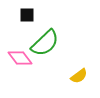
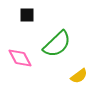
green semicircle: moved 12 px right, 1 px down
pink diamond: rotated 10 degrees clockwise
